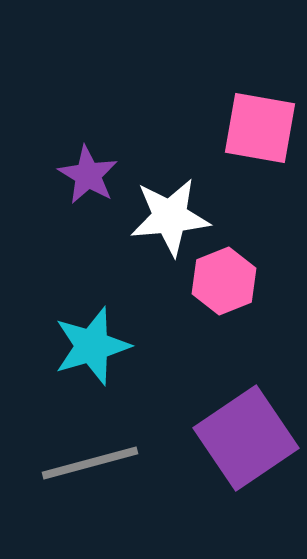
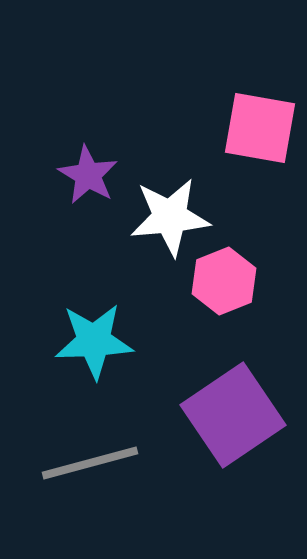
cyan star: moved 2 px right, 5 px up; rotated 14 degrees clockwise
purple square: moved 13 px left, 23 px up
